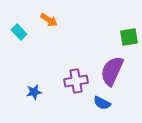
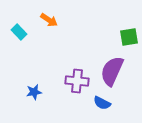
purple cross: moved 1 px right; rotated 15 degrees clockwise
